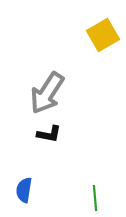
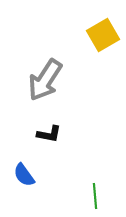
gray arrow: moved 2 px left, 13 px up
blue semicircle: moved 15 px up; rotated 45 degrees counterclockwise
green line: moved 2 px up
